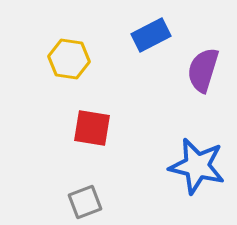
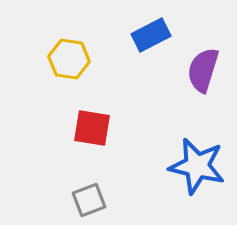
gray square: moved 4 px right, 2 px up
